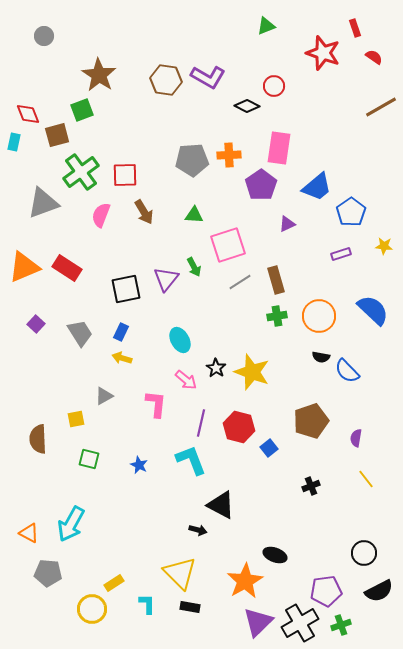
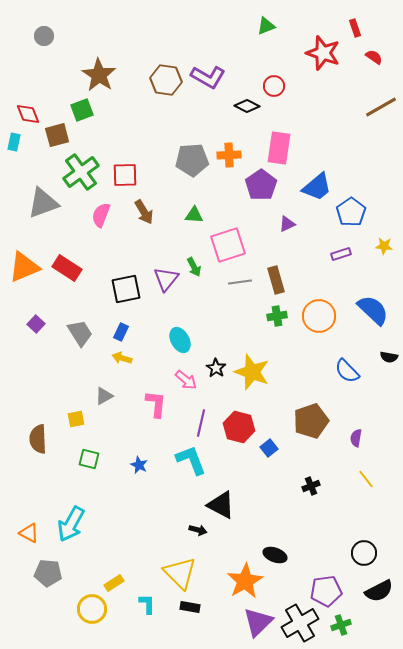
gray line at (240, 282): rotated 25 degrees clockwise
black semicircle at (321, 357): moved 68 px right
